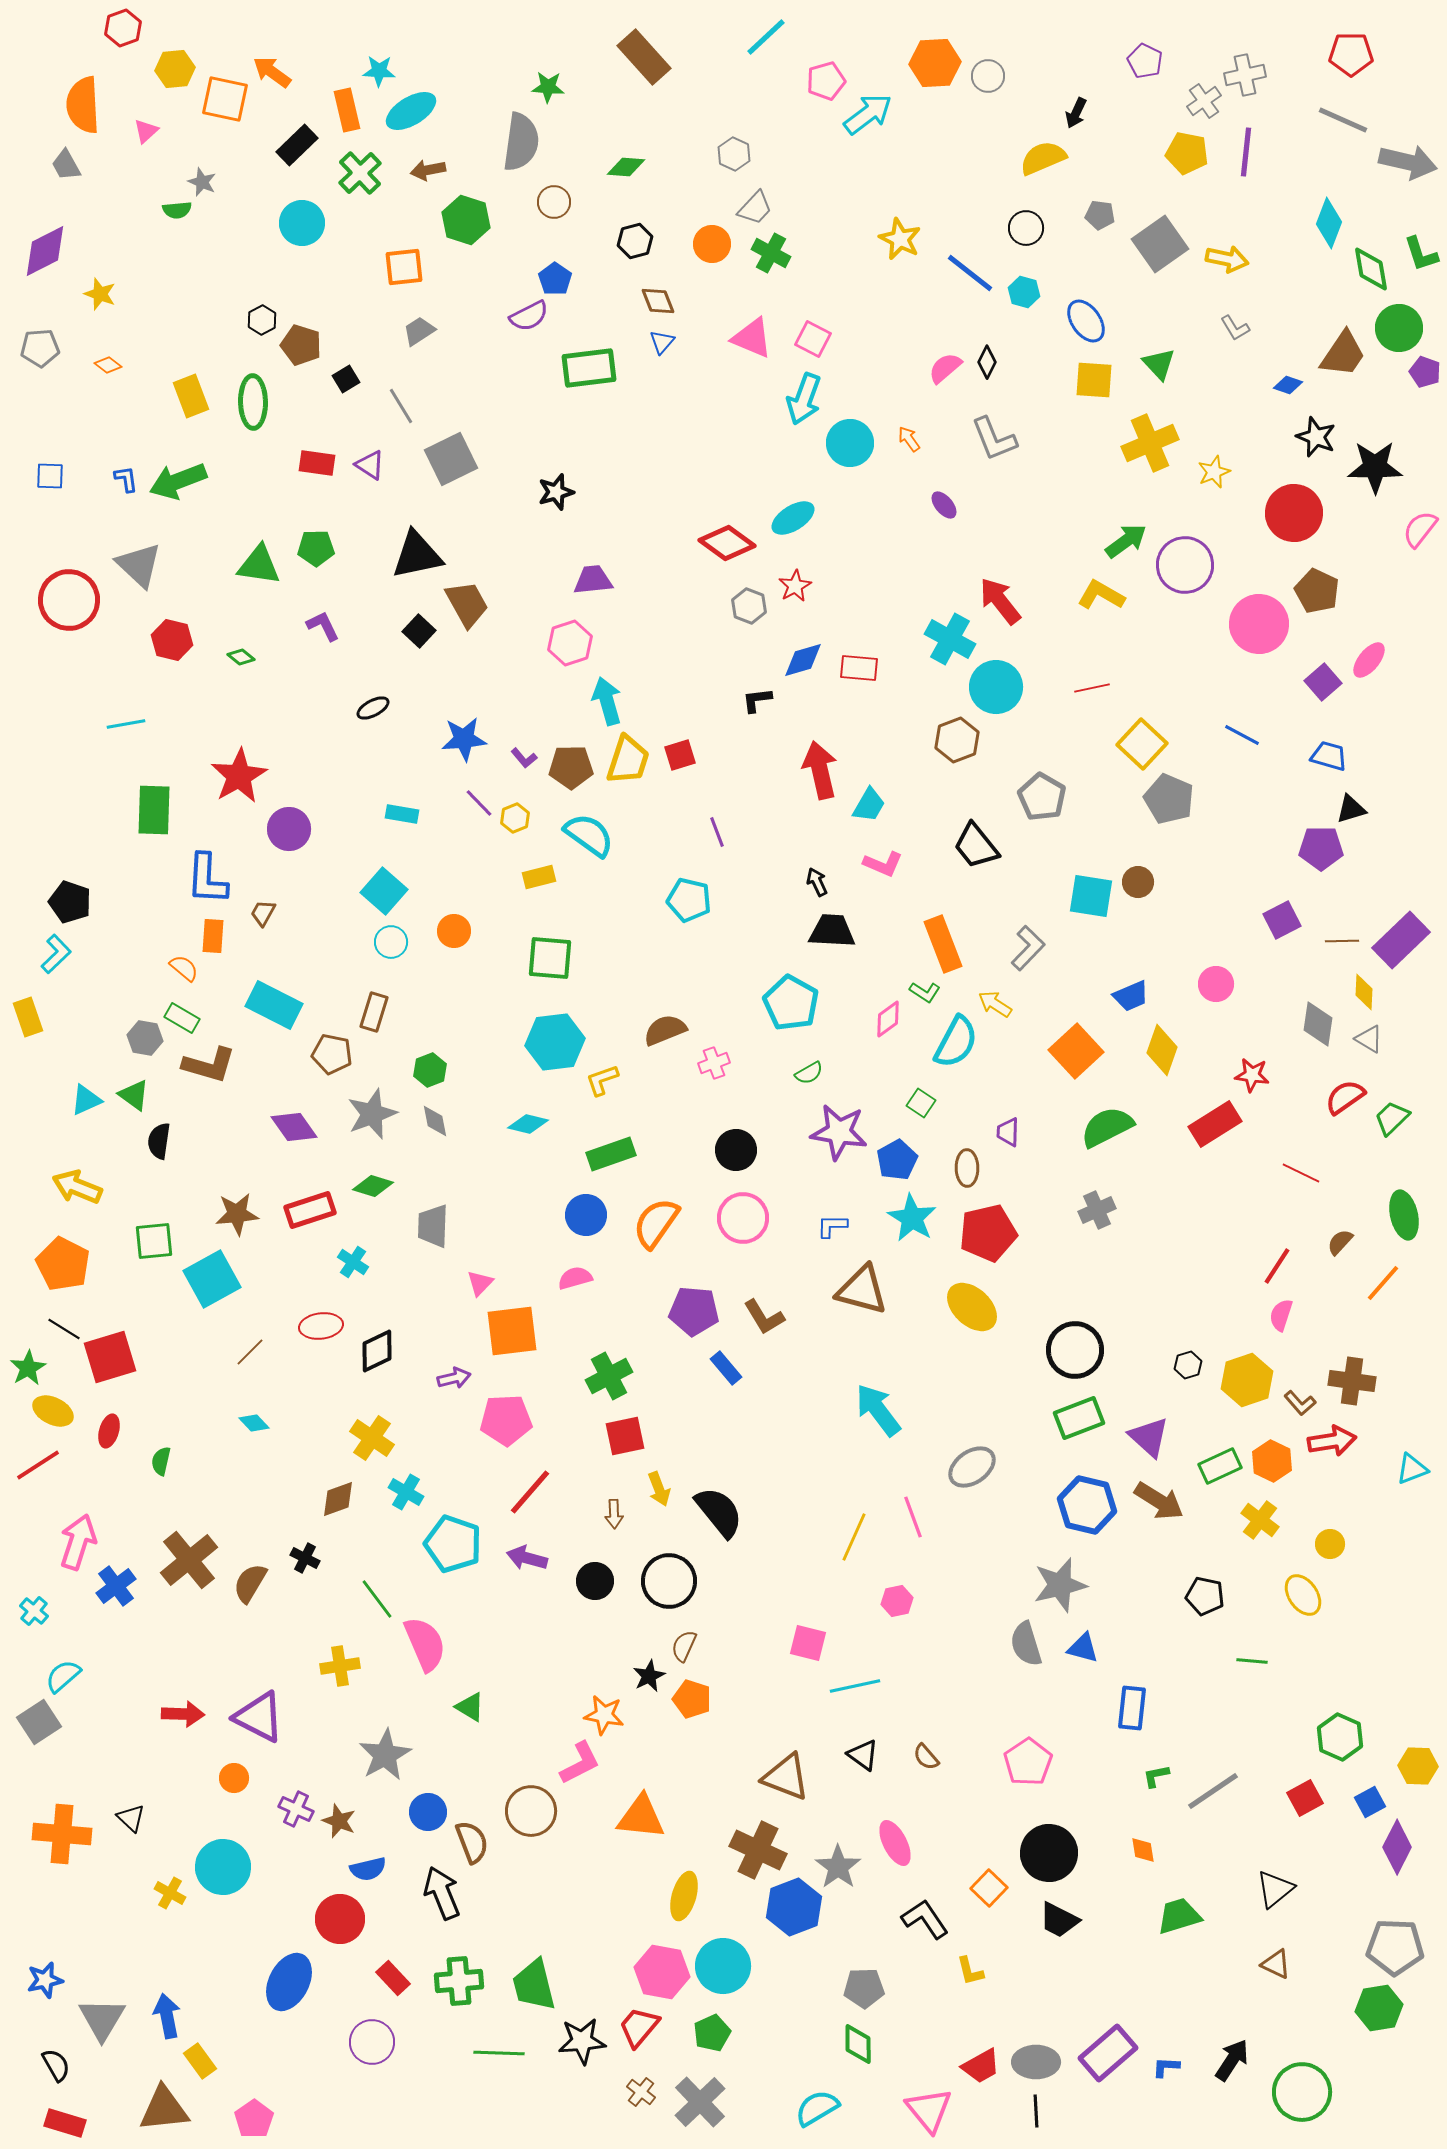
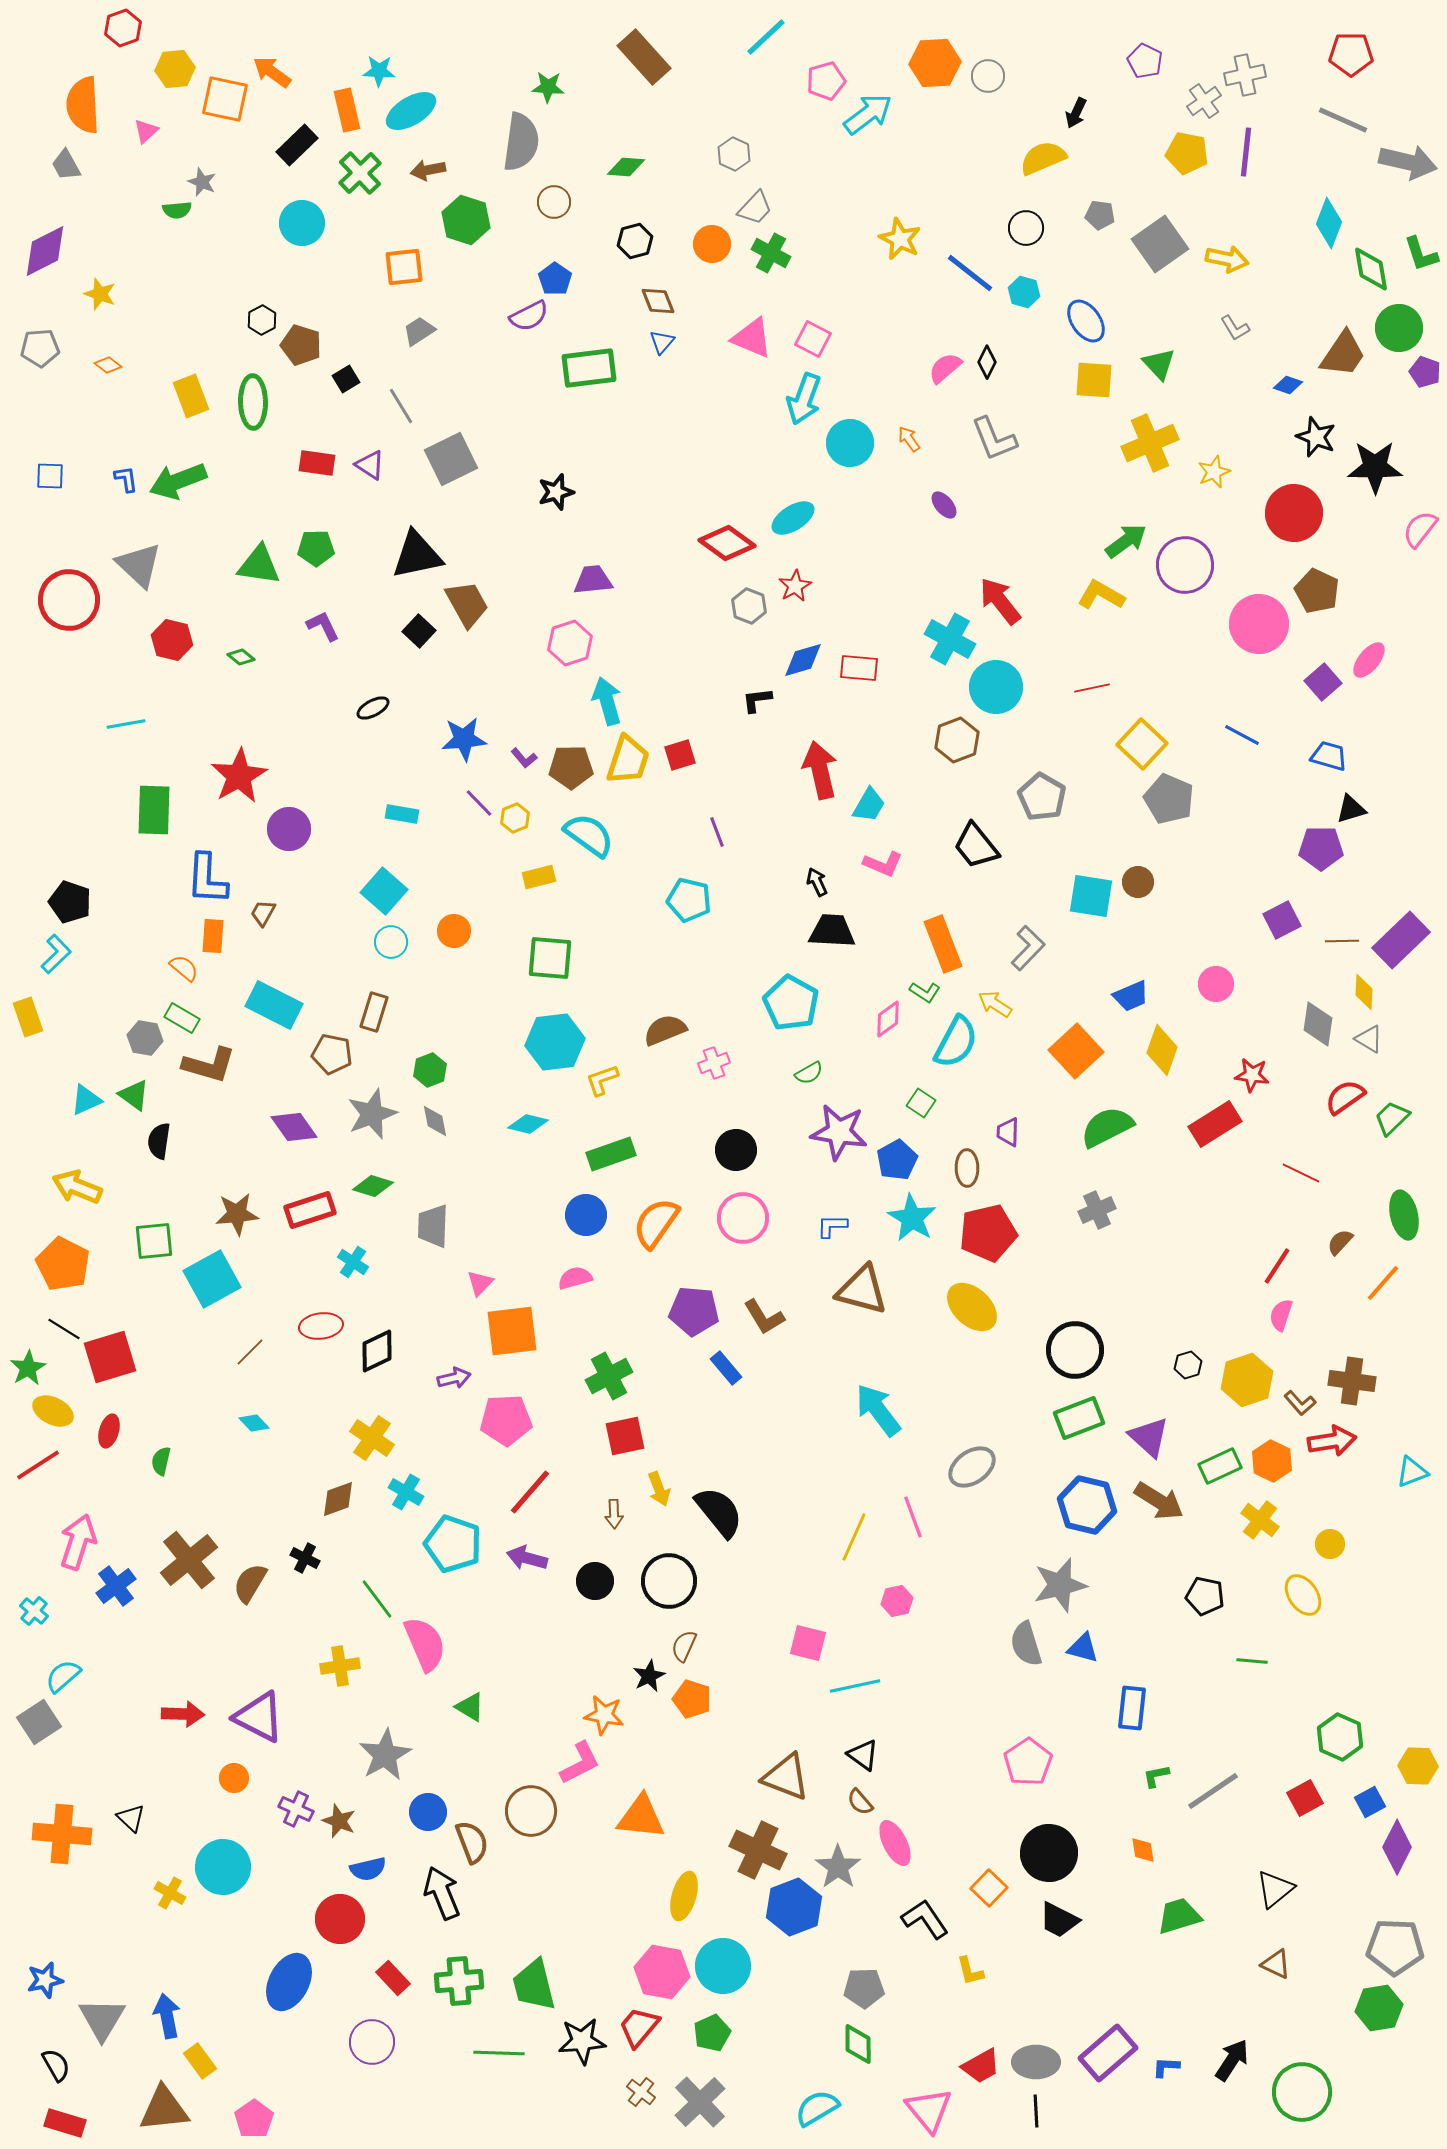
cyan triangle at (1412, 1469): moved 3 px down
brown semicircle at (926, 1757): moved 66 px left, 45 px down
